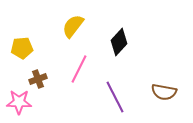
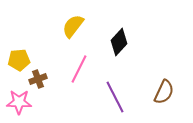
yellow pentagon: moved 3 px left, 12 px down
brown semicircle: rotated 75 degrees counterclockwise
